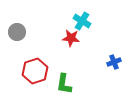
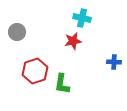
cyan cross: moved 3 px up; rotated 18 degrees counterclockwise
red star: moved 2 px right, 3 px down; rotated 18 degrees counterclockwise
blue cross: rotated 24 degrees clockwise
green L-shape: moved 2 px left
